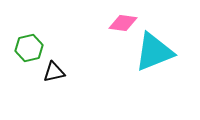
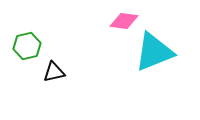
pink diamond: moved 1 px right, 2 px up
green hexagon: moved 2 px left, 2 px up
